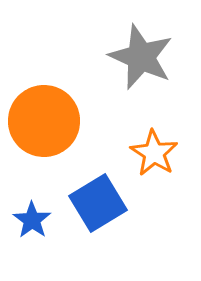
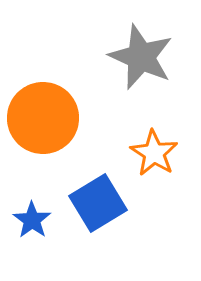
orange circle: moved 1 px left, 3 px up
